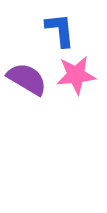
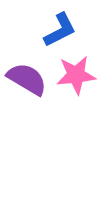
blue L-shape: rotated 69 degrees clockwise
